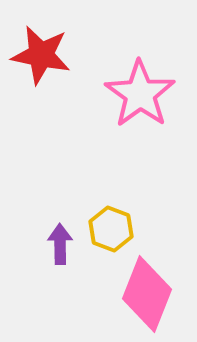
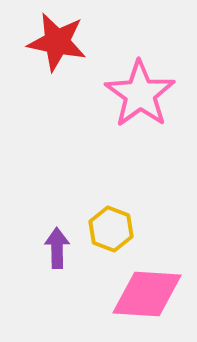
red star: moved 16 px right, 13 px up
purple arrow: moved 3 px left, 4 px down
pink diamond: rotated 72 degrees clockwise
